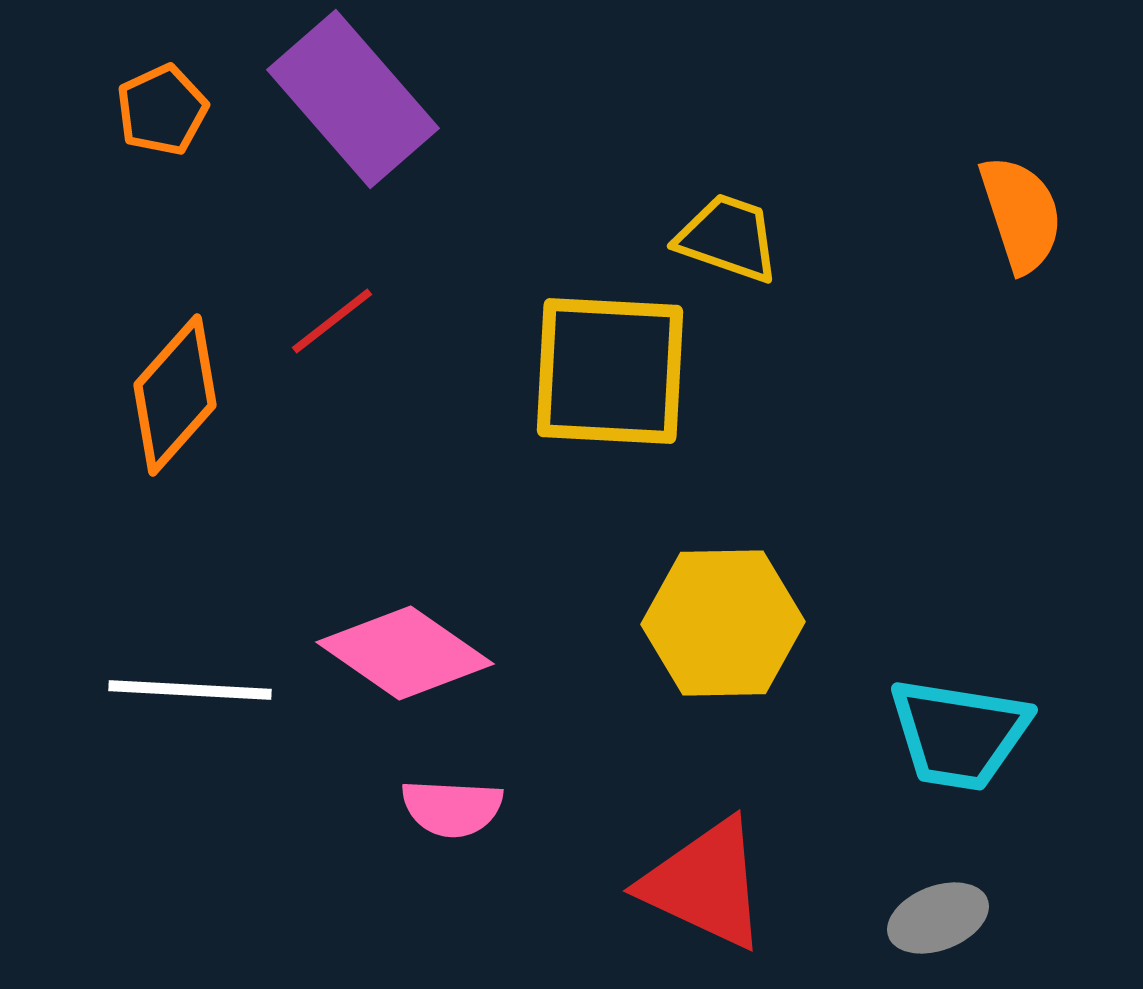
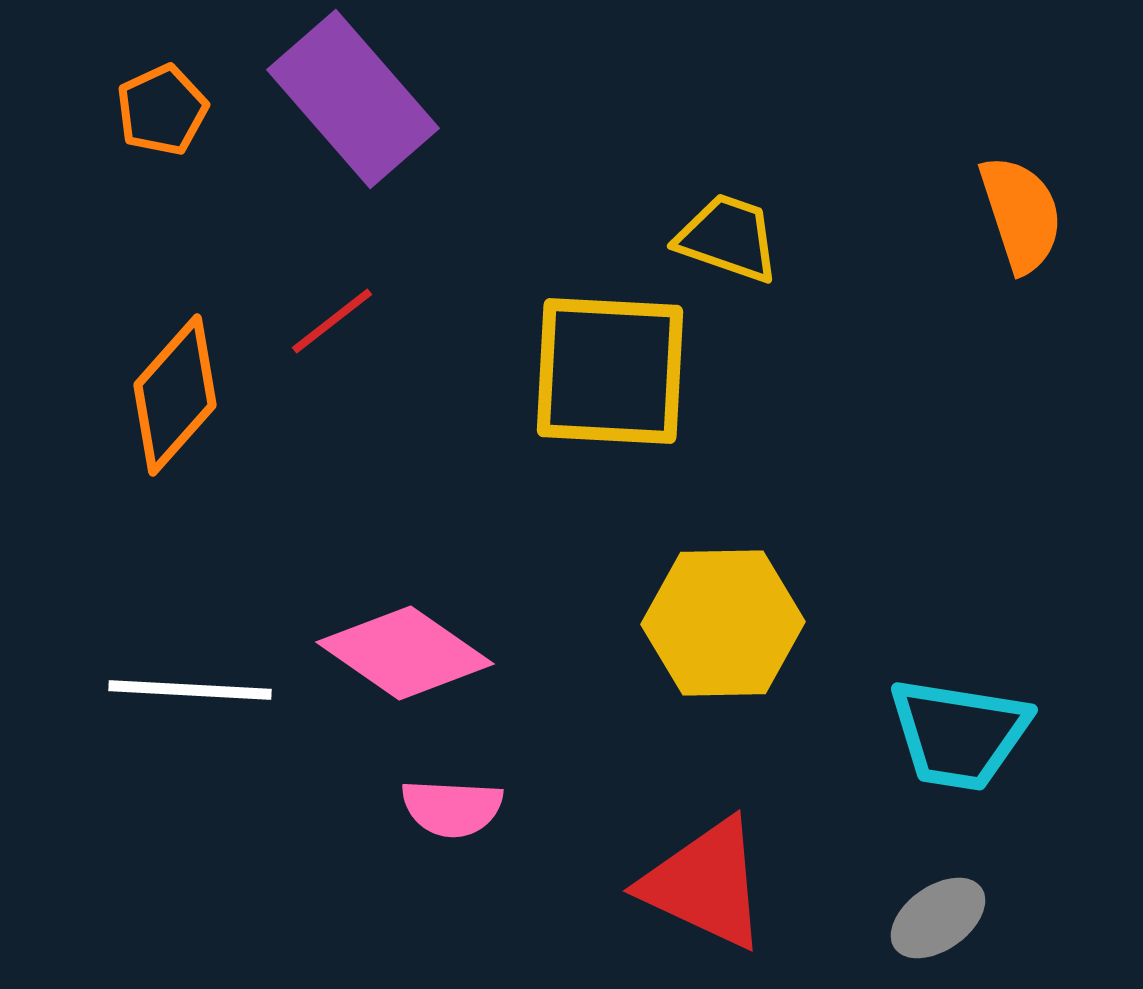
gray ellipse: rotated 14 degrees counterclockwise
